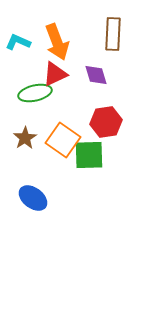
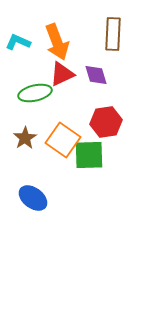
red triangle: moved 7 px right
